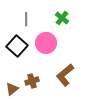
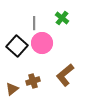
gray line: moved 8 px right, 4 px down
pink circle: moved 4 px left
brown cross: moved 1 px right
